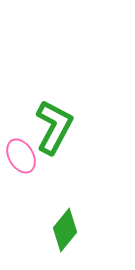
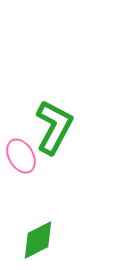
green diamond: moved 27 px left, 10 px down; rotated 24 degrees clockwise
